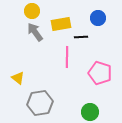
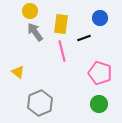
yellow circle: moved 2 px left
blue circle: moved 2 px right
yellow rectangle: rotated 72 degrees counterclockwise
black line: moved 3 px right, 1 px down; rotated 16 degrees counterclockwise
pink line: moved 5 px left, 6 px up; rotated 15 degrees counterclockwise
yellow triangle: moved 6 px up
gray hexagon: rotated 15 degrees counterclockwise
green circle: moved 9 px right, 8 px up
